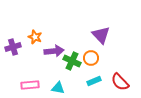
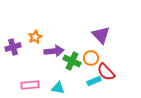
orange star: rotated 24 degrees clockwise
red semicircle: moved 14 px left, 10 px up
